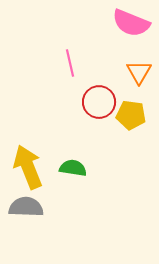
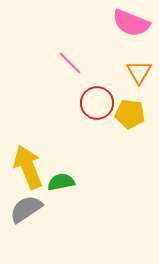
pink line: rotated 32 degrees counterclockwise
red circle: moved 2 px left, 1 px down
yellow pentagon: moved 1 px left, 1 px up
green semicircle: moved 12 px left, 14 px down; rotated 20 degrees counterclockwise
gray semicircle: moved 2 px down; rotated 36 degrees counterclockwise
